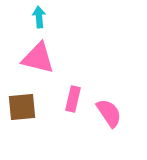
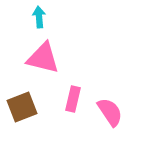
pink triangle: moved 5 px right
brown square: rotated 16 degrees counterclockwise
pink semicircle: moved 1 px right, 1 px up
